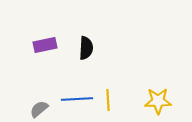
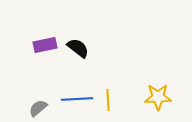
black semicircle: moved 8 px left; rotated 55 degrees counterclockwise
yellow star: moved 4 px up
gray semicircle: moved 1 px left, 1 px up
